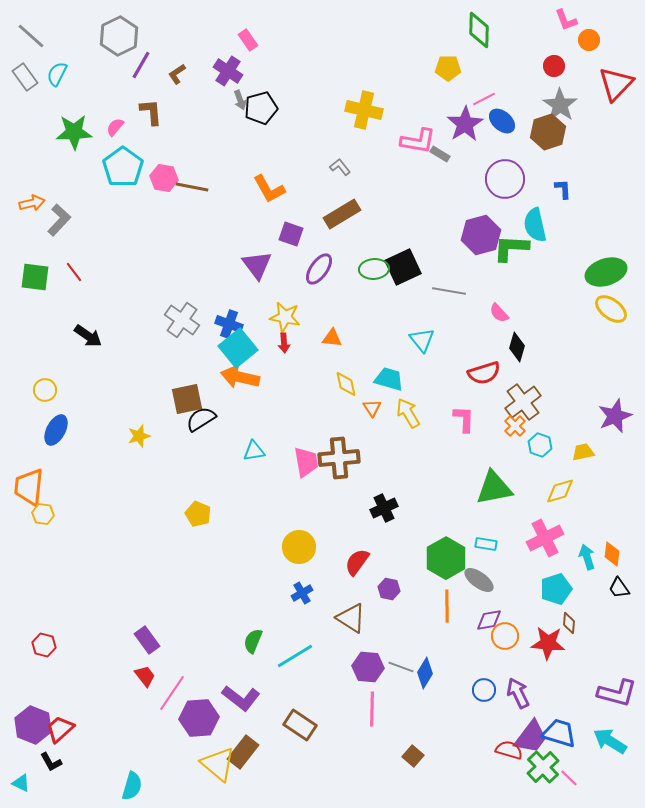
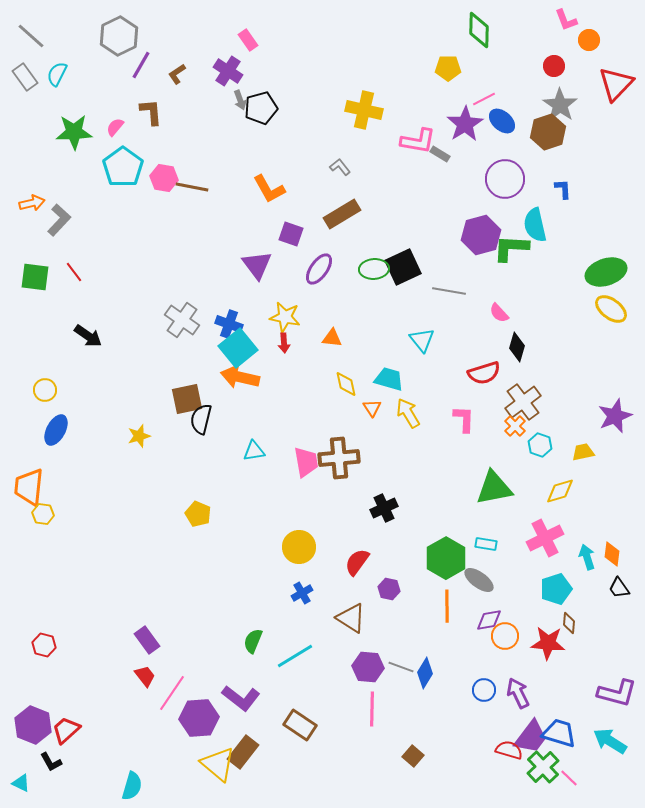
black semicircle at (201, 419): rotated 44 degrees counterclockwise
red trapezoid at (60, 729): moved 6 px right, 1 px down
